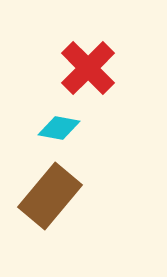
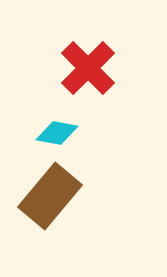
cyan diamond: moved 2 px left, 5 px down
